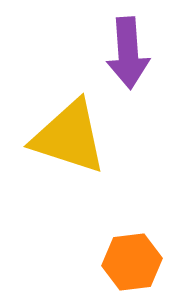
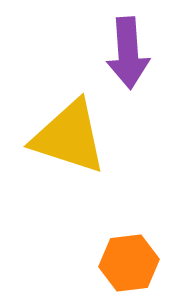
orange hexagon: moved 3 px left, 1 px down
